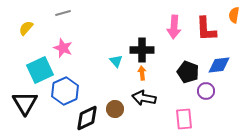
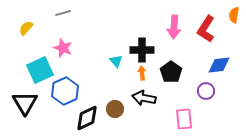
red L-shape: rotated 36 degrees clockwise
black pentagon: moved 17 px left; rotated 15 degrees clockwise
